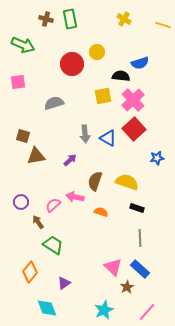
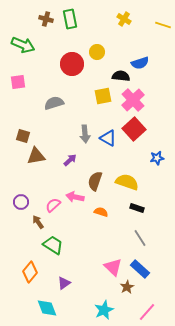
gray line: rotated 30 degrees counterclockwise
